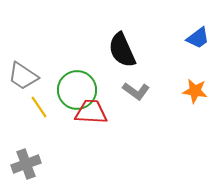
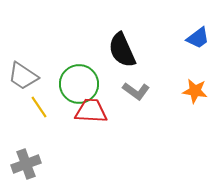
green circle: moved 2 px right, 6 px up
red trapezoid: moved 1 px up
